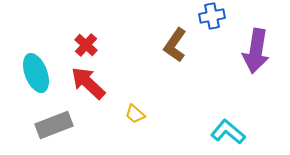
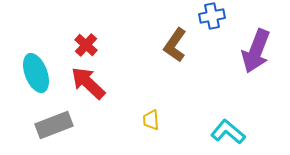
purple arrow: rotated 12 degrees clockwise
yellow trapezoid: moved 16 px right, 6 px down; rotated 45 degrees clockwise
